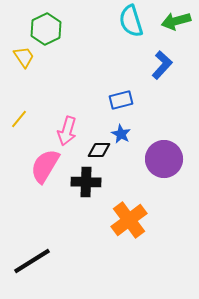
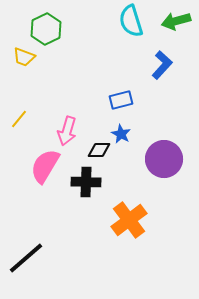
yellow trapezoid: rotated 145 degrees clockwise
black line: moved 6 px left, 3 px up; rotated 9 degrees counterclockwise
